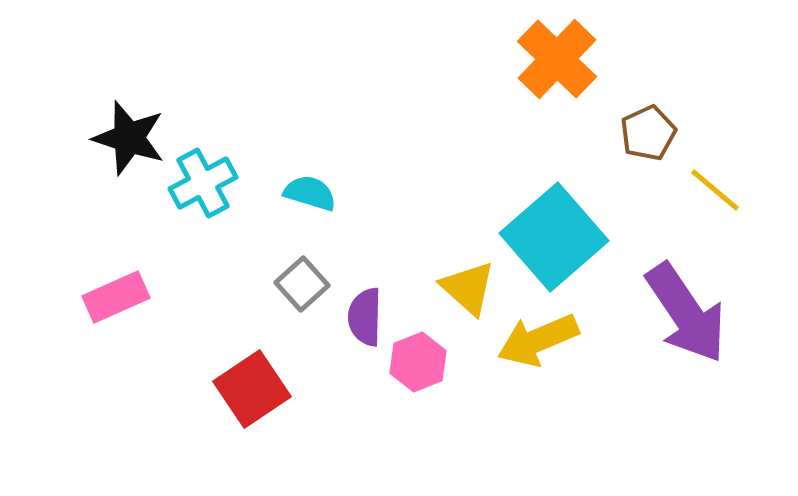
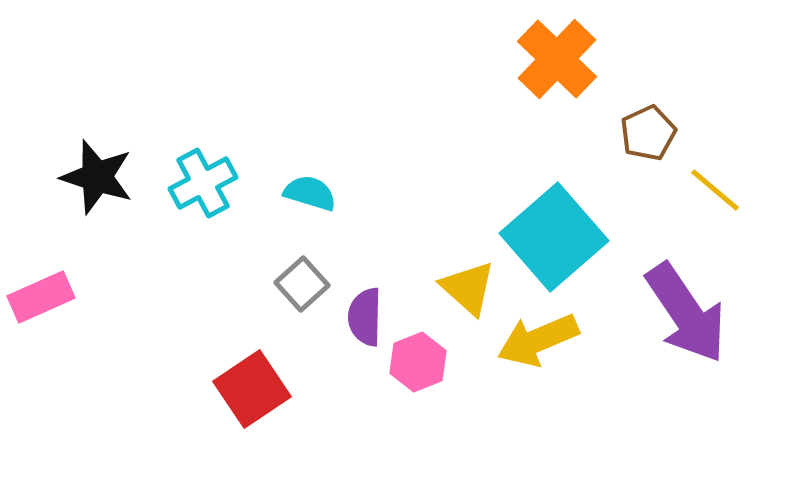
black star: moved 32 px left, 39 px down
pink rectangle: moved 75 px left
